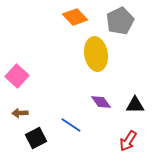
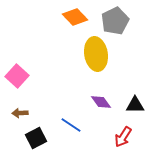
gray pentagon: moved 5 px left
red arrow: moved 5 px left, 4 px up
